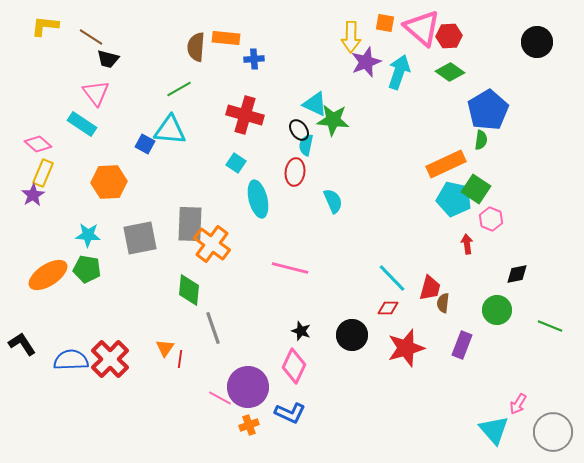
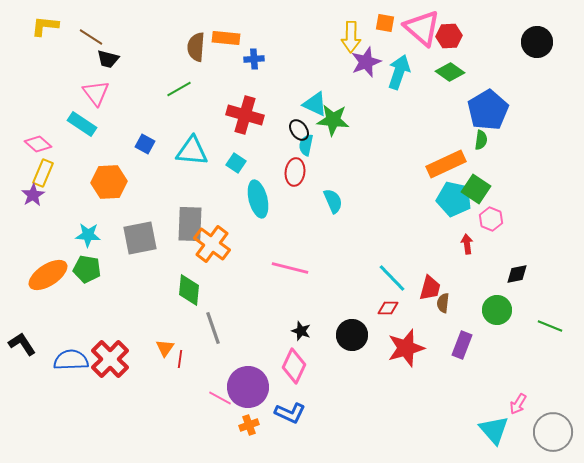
cyan triangle at (170, 130): moved 22 px right, 21 px down
